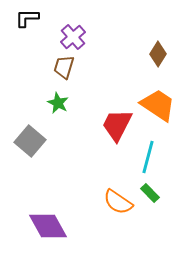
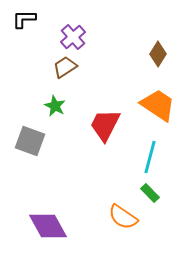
black L-shape: moved 3 px left, 1 px down
brown trapezoid: moved 1 px right; rotated 40 degrees clockwise
green star: moved 3 px left, 3 px down
red trapezoid: moved 12 px left
gray square: rotated 20 degrees counterclockwise
cyan line: moved 2 px right
orange semicircle: moved 5 px right, 15 px down
